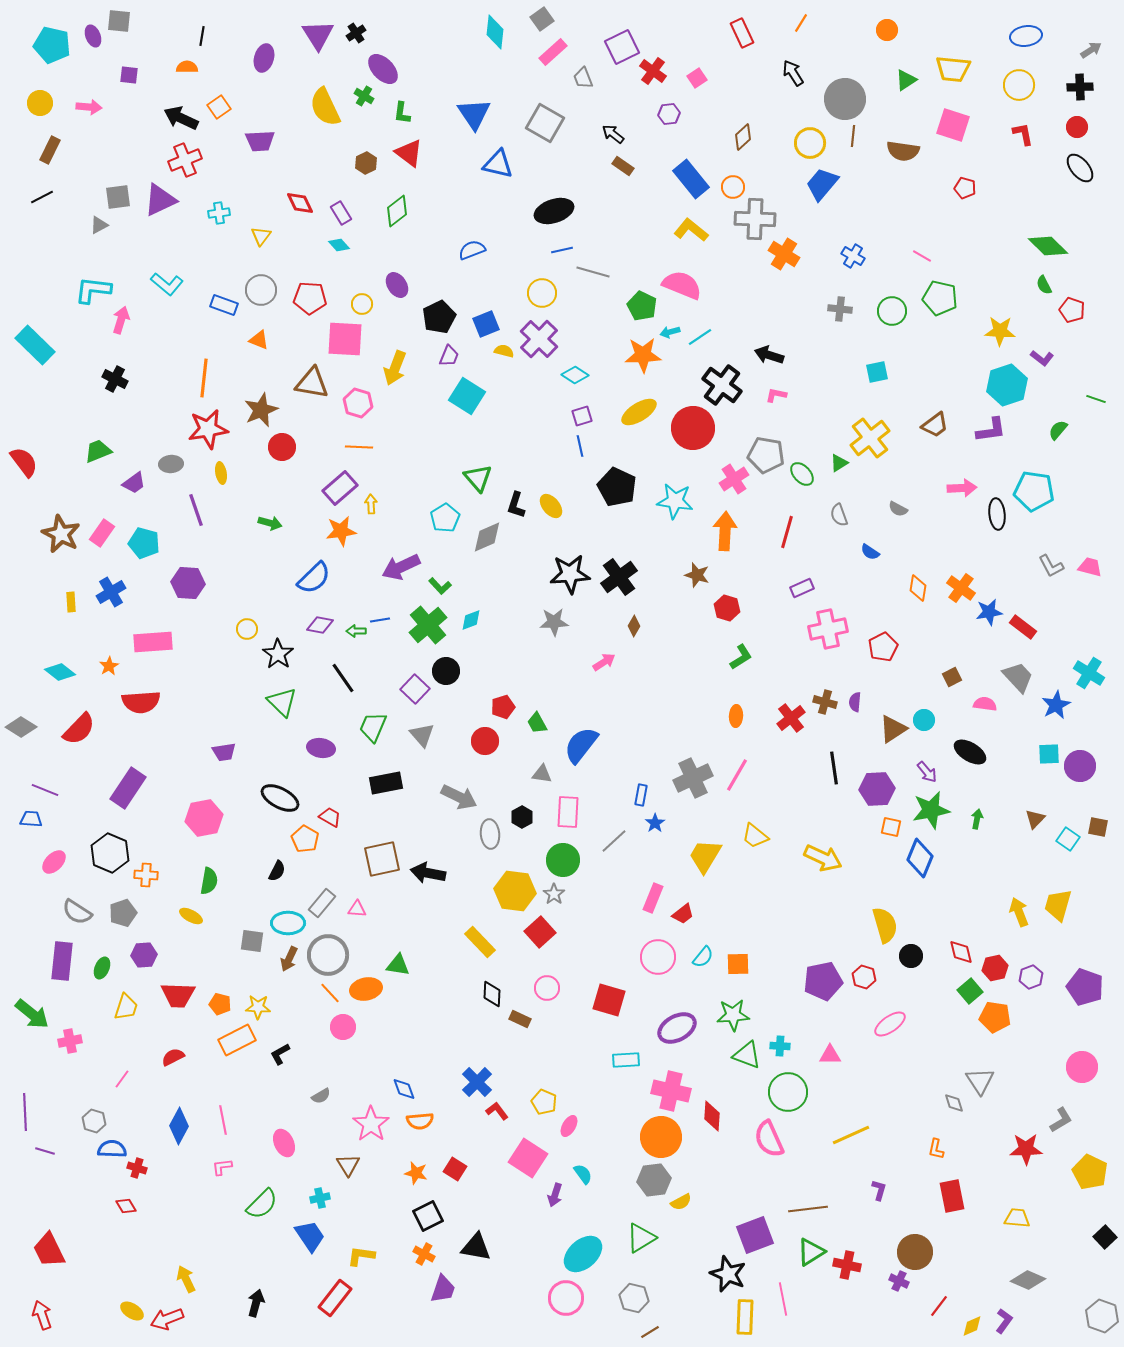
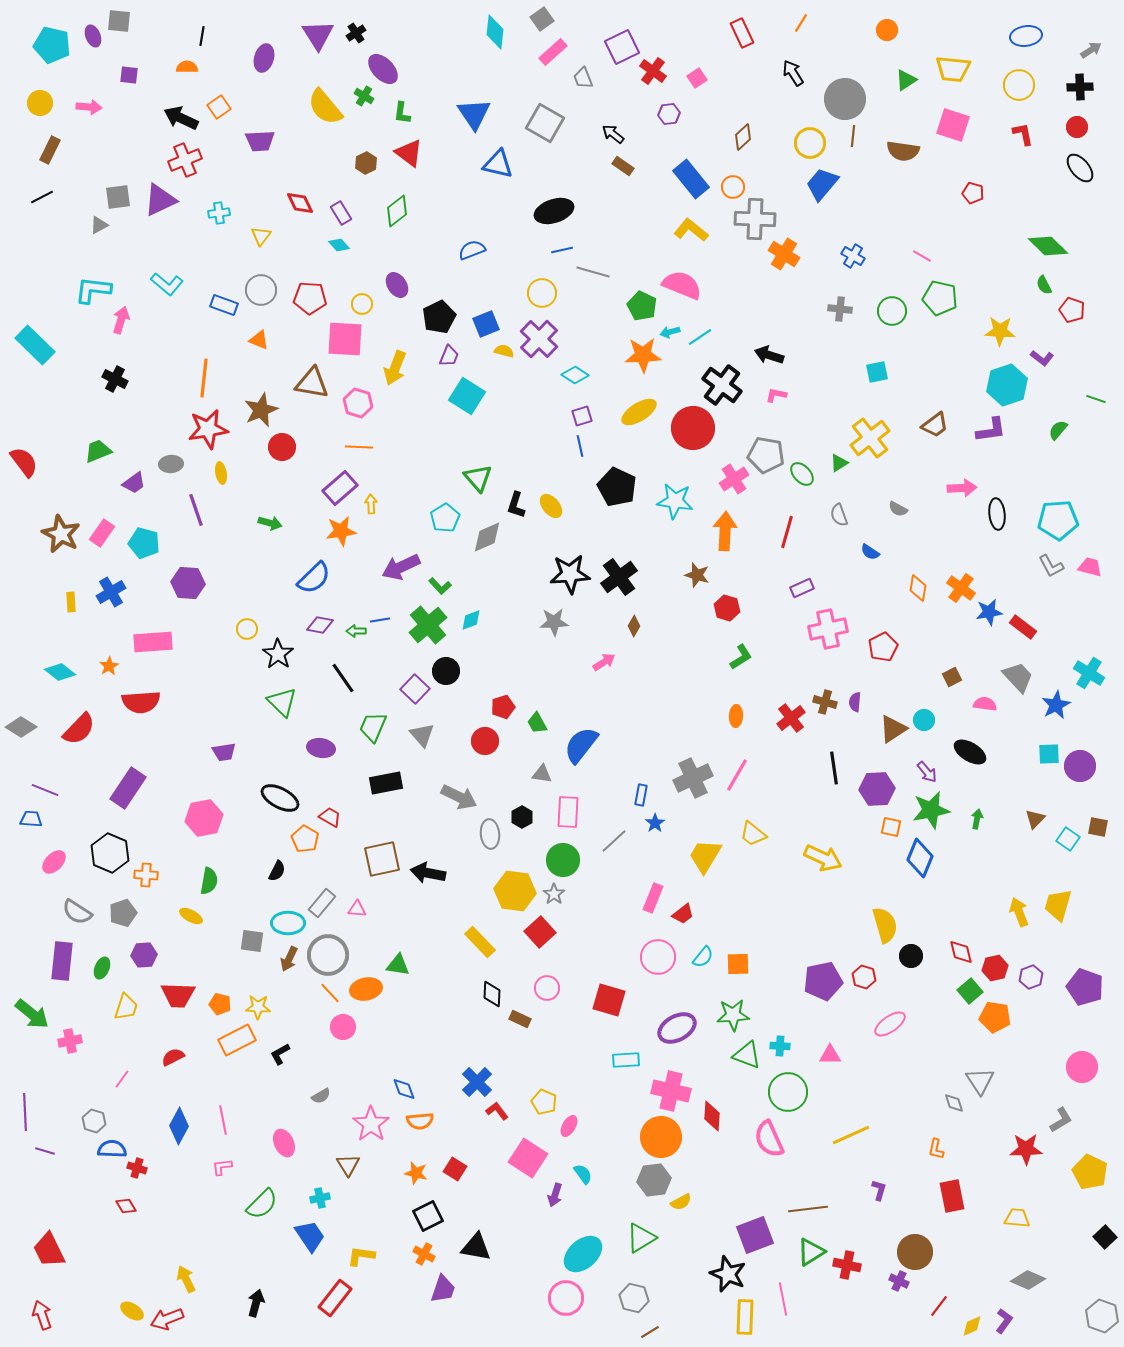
yellow semicircle at (325, 107): rotated 15 degrees counterclockwise
red pentagon at (965, 188): moved 8 px right, 5 px down
cyan pentagon at (1034, 491): moved 24 px right, 29 px down; rotated 12 degrees counterclockwise
yellow trapezoid at (755, 836): moved 2 px left, 2 px up
